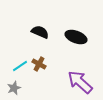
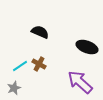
black ellipse: moved 11 px right, 10 px down
